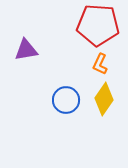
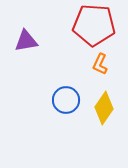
red pentagon: moved 4 px left
purple triangle: moved 9 px up
yellow diamond: moved 9 px down
